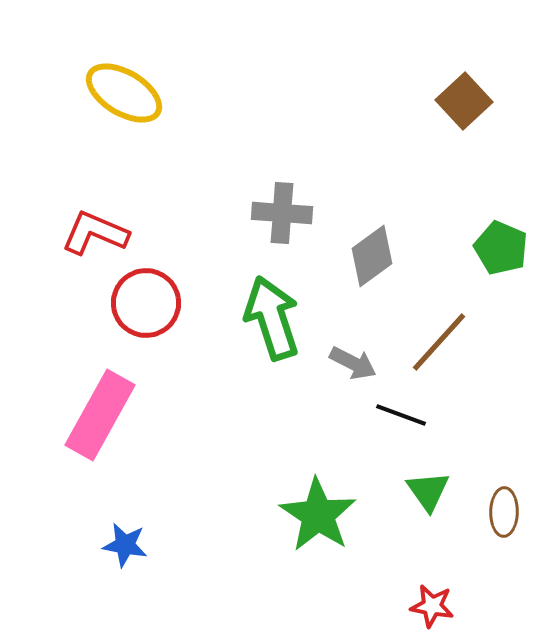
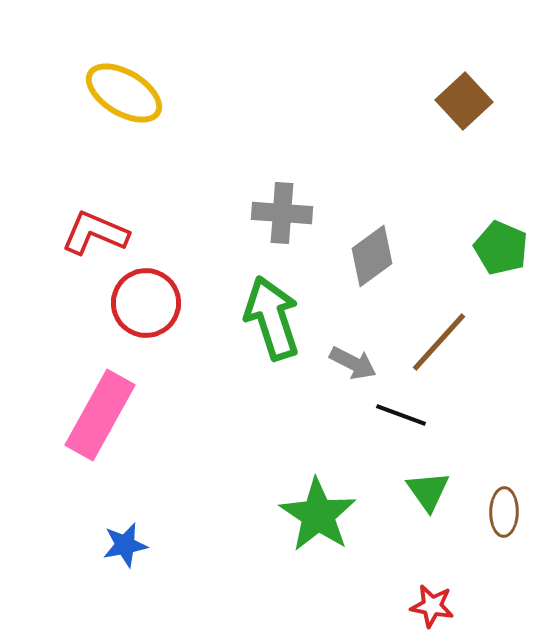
blue star: rotated 21 degrees counterclockwise
